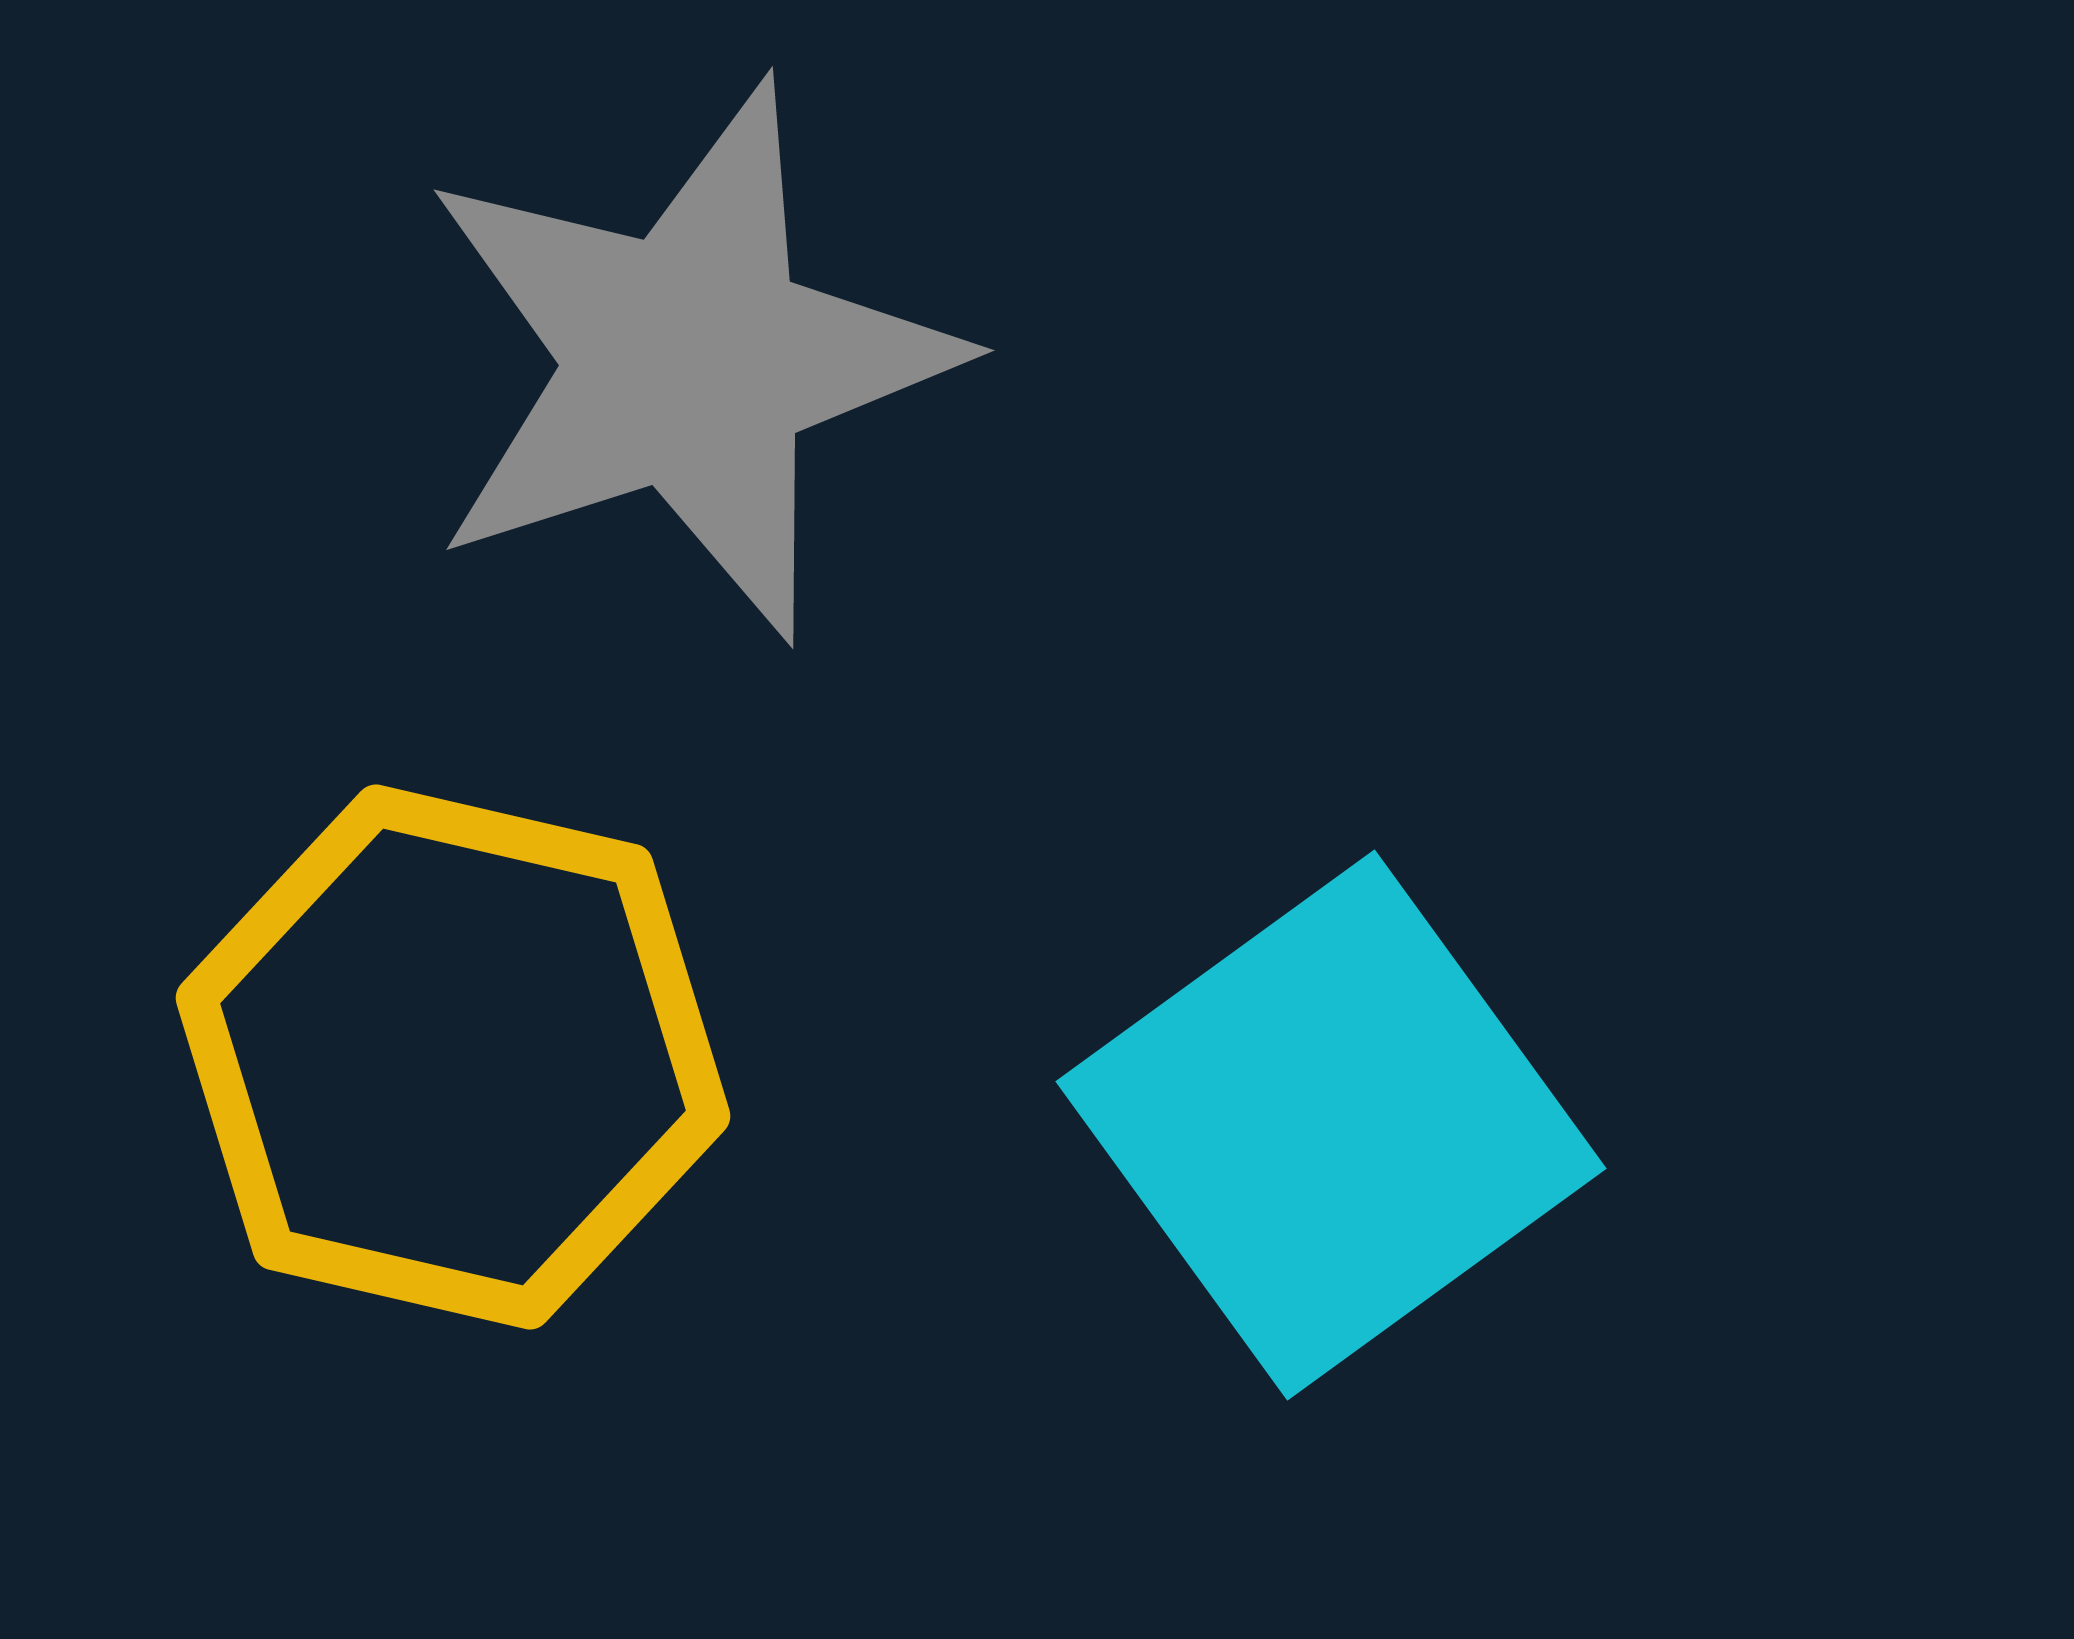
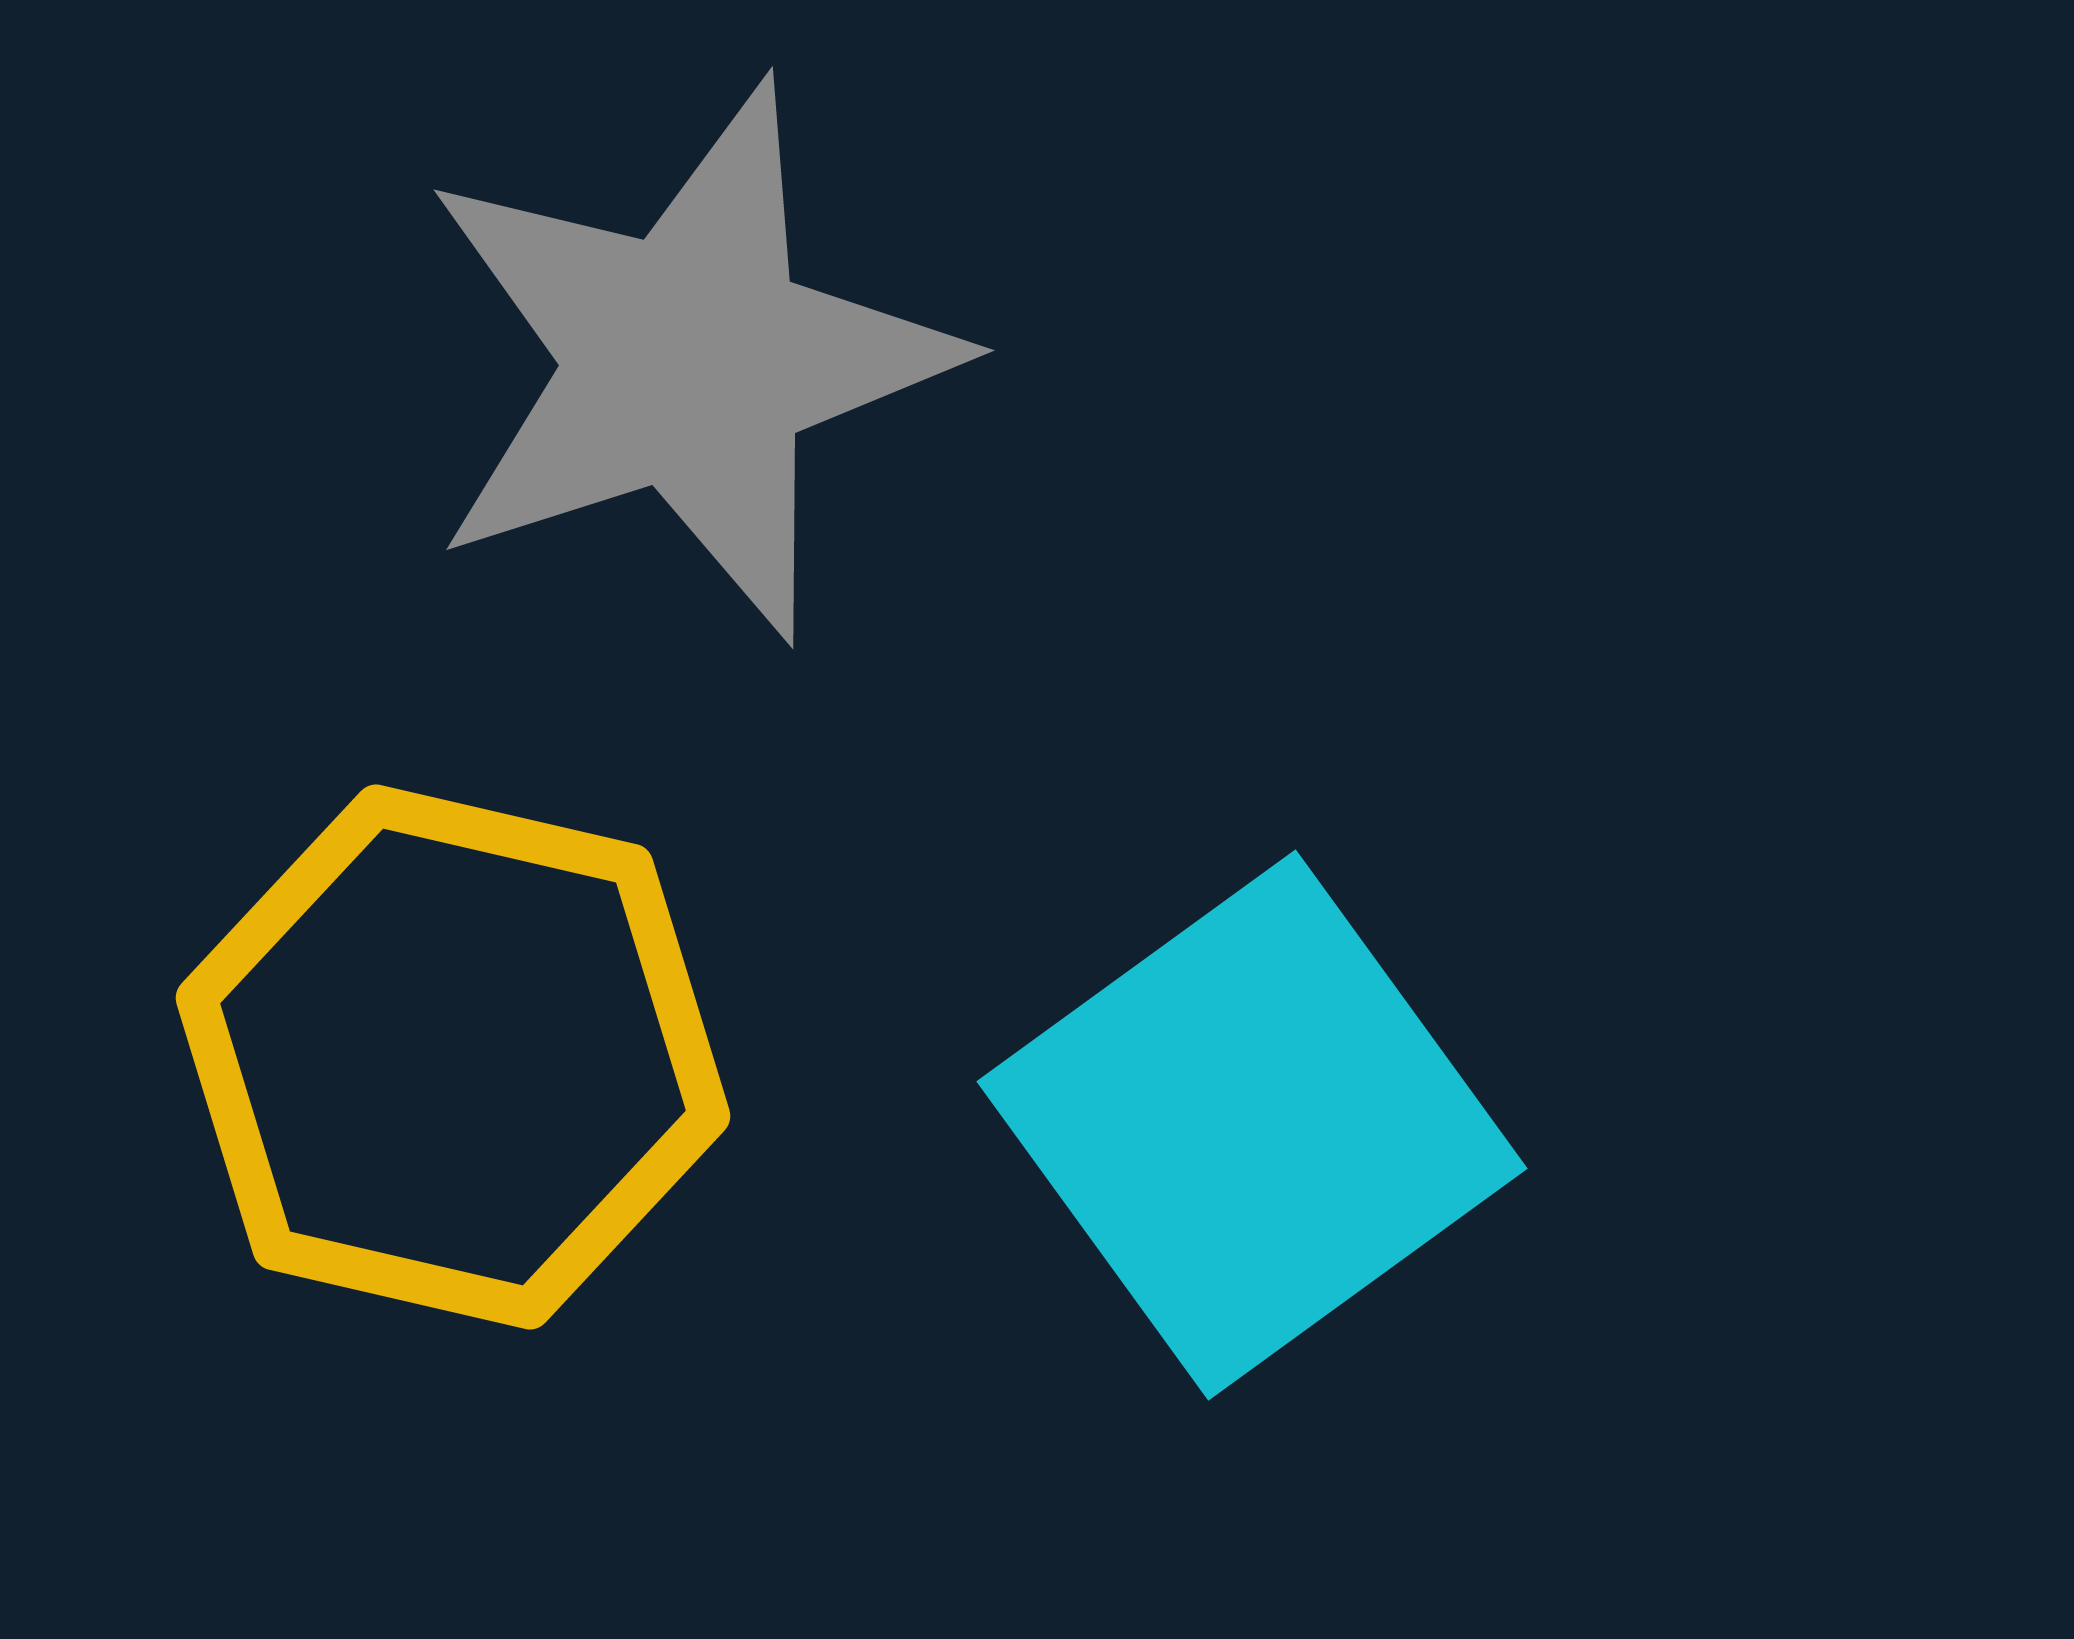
cyan square: moved 79 px left
